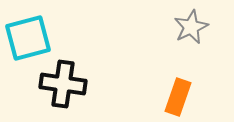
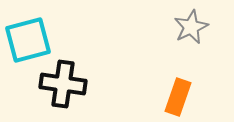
cyan square: moved 2 px down
